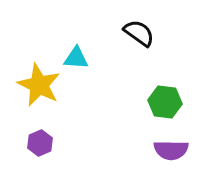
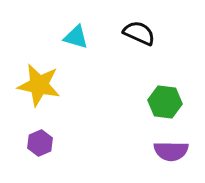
black semicircle: rotated 12 degrees counterclockwise
cyan triangle: moved 21 px up; rotated 12 degrees clockwise
yellow star: rotated 15 degrees counterclockwise
purple semicircle: moved 1 px down
